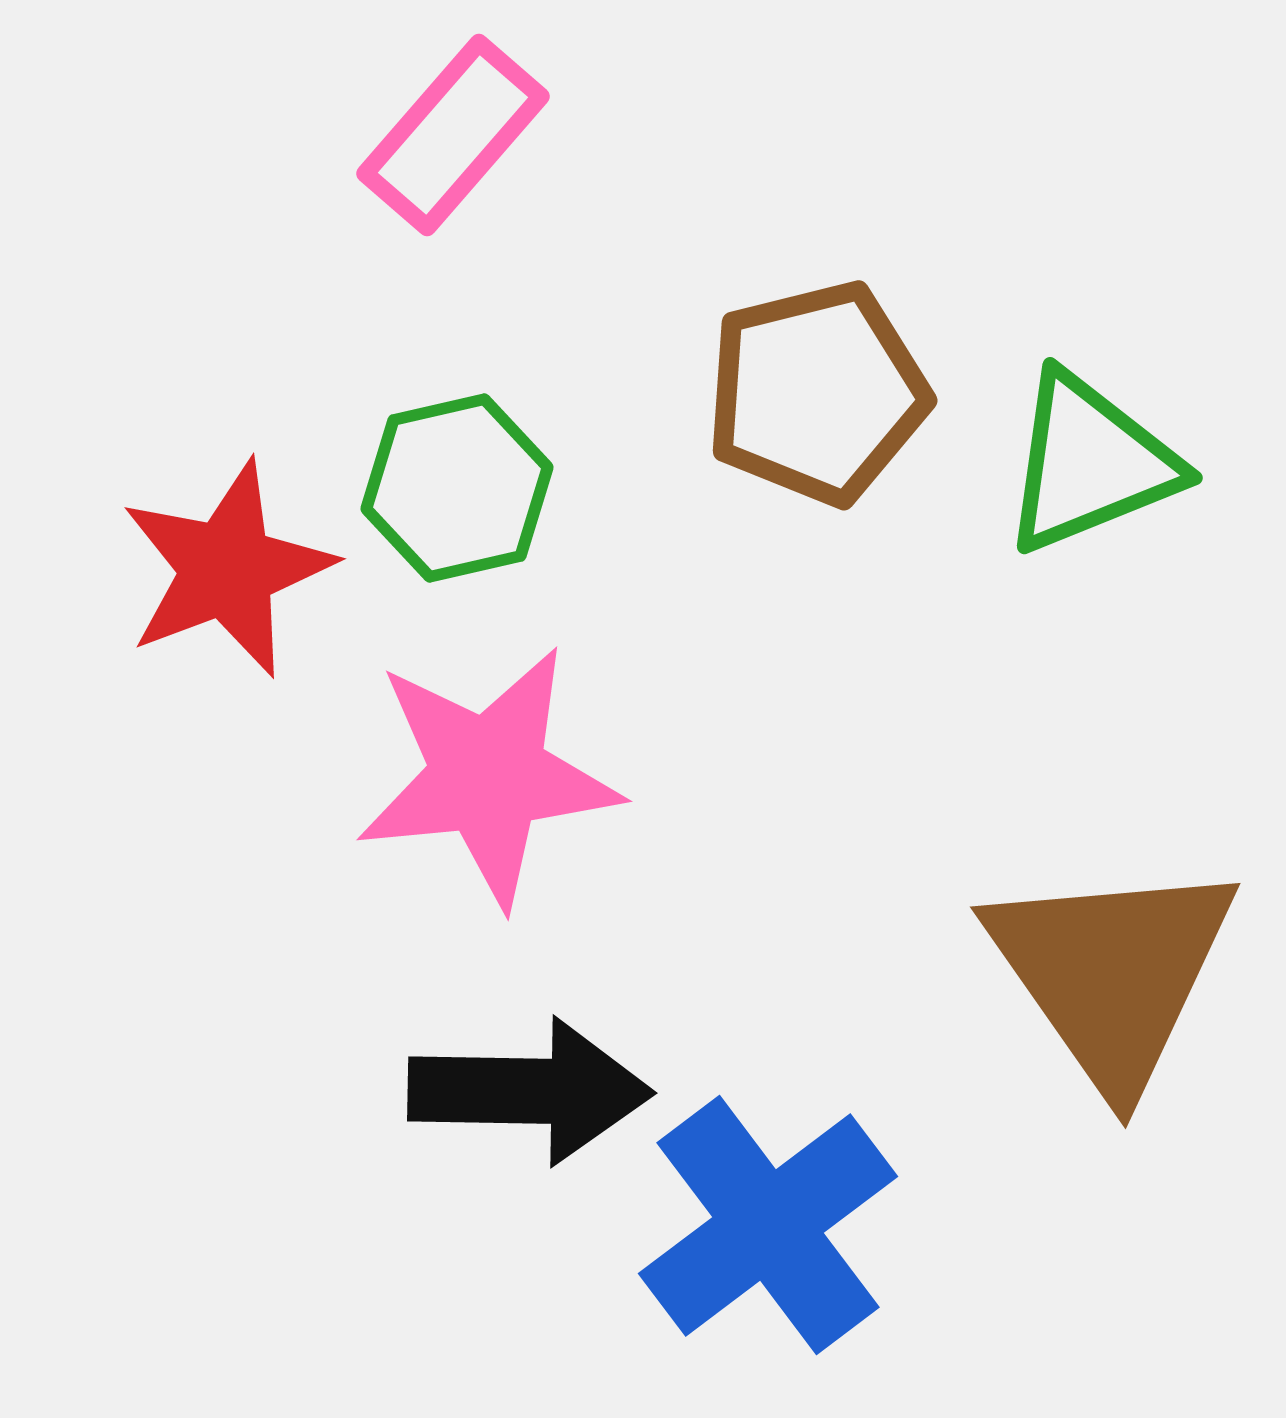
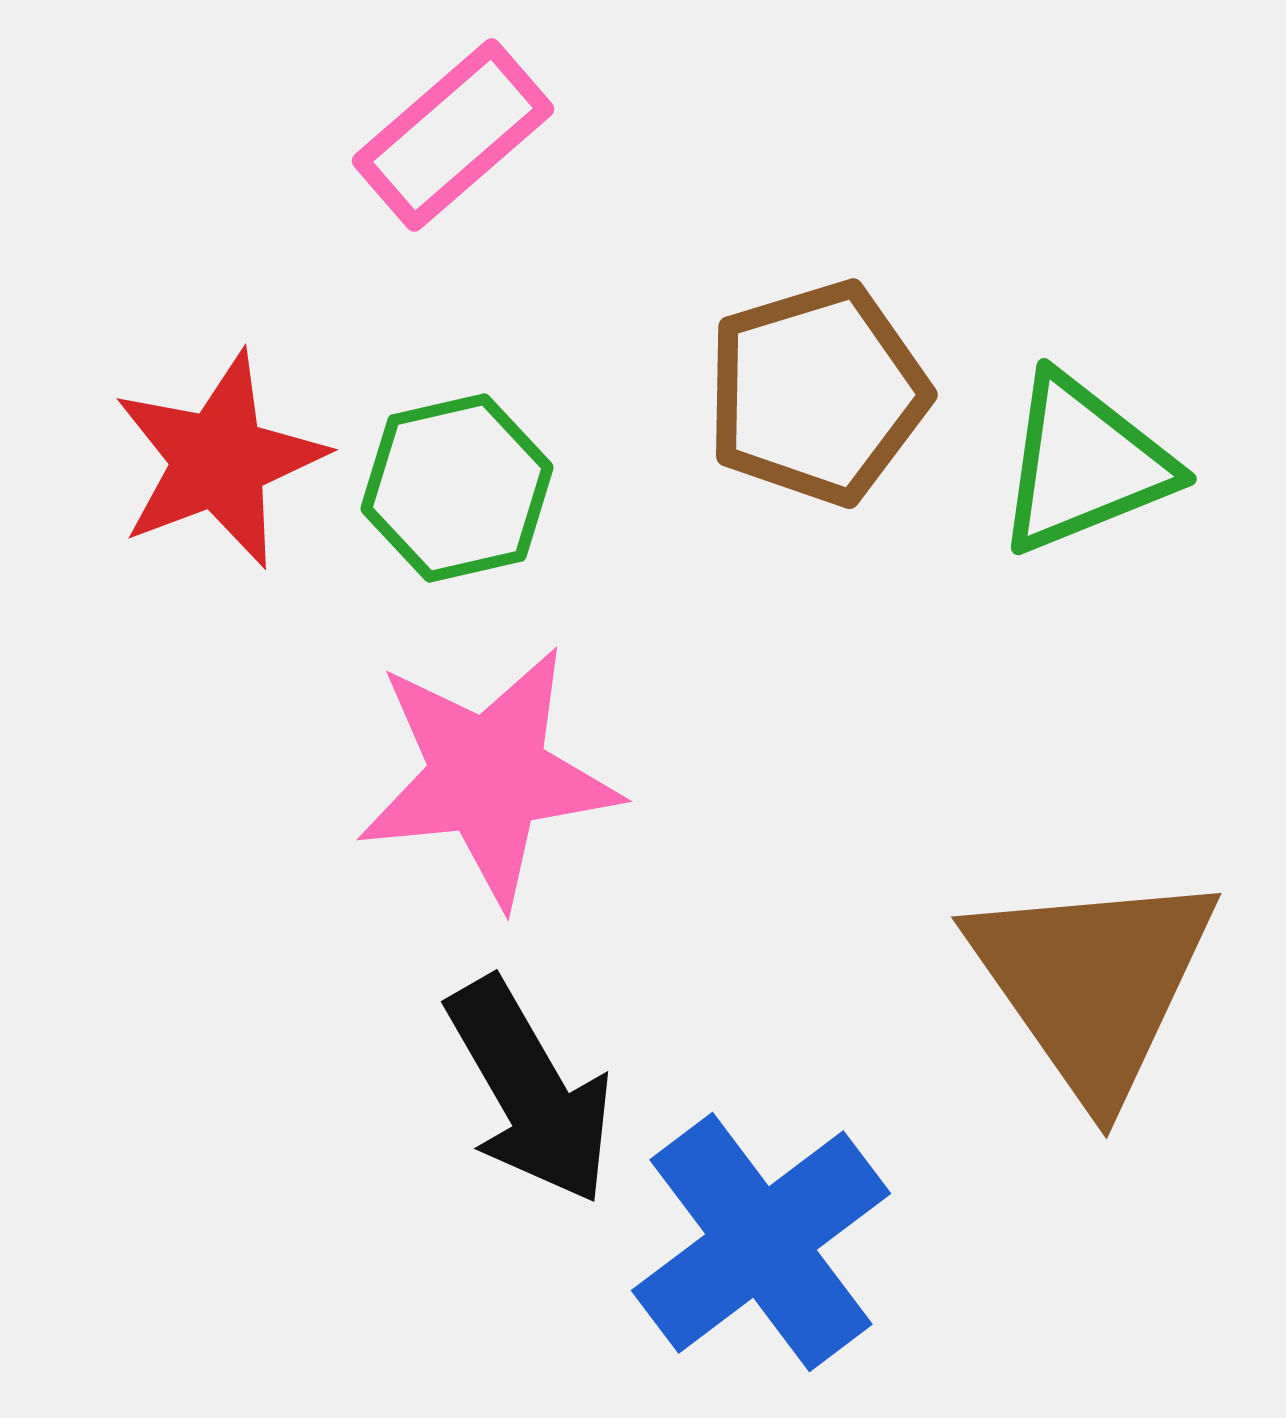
pink rectangle: rotated 8 degrees clockwise
brown pentagon: rotated 3 degrees counterclockwise
green triangle: moved 6 px left, 1 px down
red star: moved 8 px left, 109 px up
brown triangle: moved 19 px left, 10 px down
black arrow: rotated 59 degrees clockwise
blue cross: moved 7 px left, 17 px down
